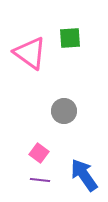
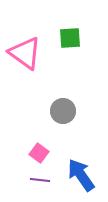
pink triangle: moved 5 px left
gray circle: moved 1 px left
blue arrow: moved 3 px left
